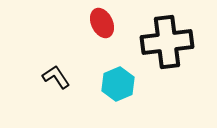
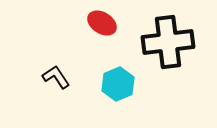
red ellipse: rotated 32 degrees counterclockwise
black cross: moved 1 px right
